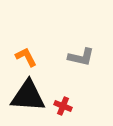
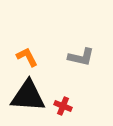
orange L-shape: moved 1 px right
